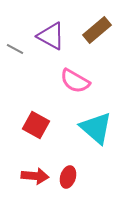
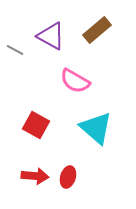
gray line: moved 1 px down
